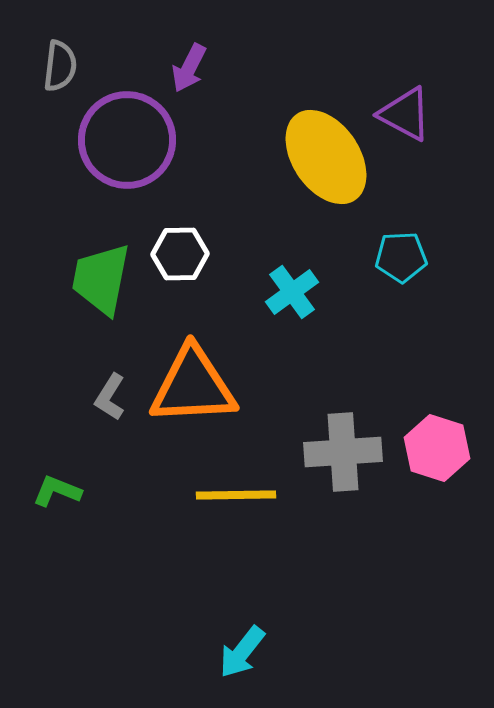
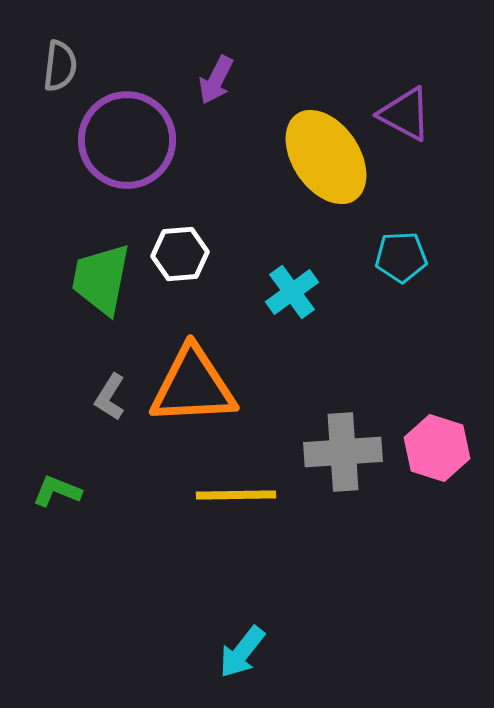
purple arrow: moved 27 px right, 12 px down
white hexagon: rotated 4 degrees counterclockwise
